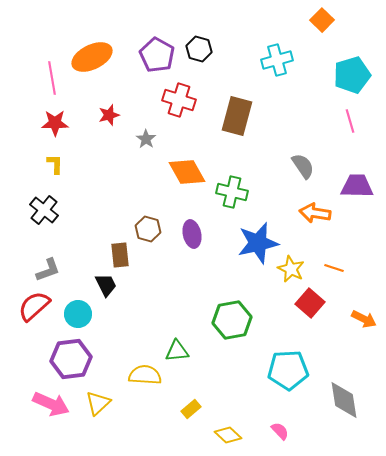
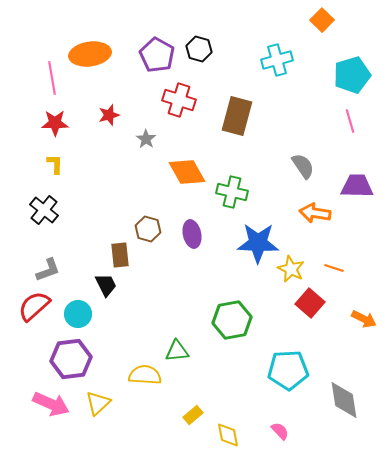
orange ellipse at (92, 57): moved 2 px left, 3 px up; rotated 18 degrees clockwise
blue star at (258, 243): rotated 15 degrees clockwise
yellow rectangle at (191, 409): moved 2 px right, 6 px down
yellow diamond at (228, 435): rotated 36 degrees clockwise
